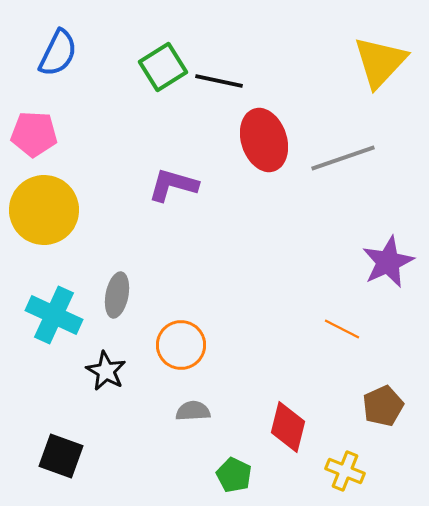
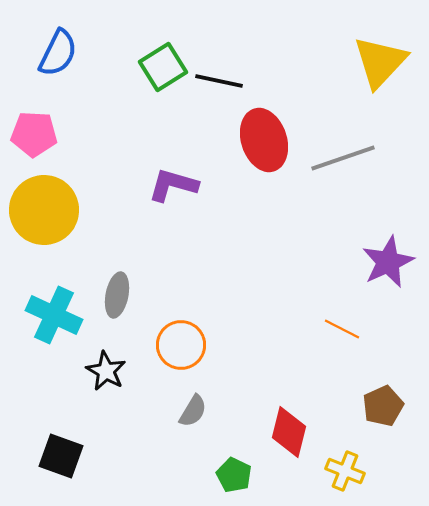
gray semicircle: rotated 124 degrees clockwise
red diamond: moved 1 px right, 5 px down
